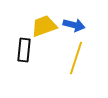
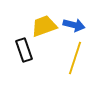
black rectangle: rotated 25 degrees counterclockwise
yellow line: moved 1 px left
